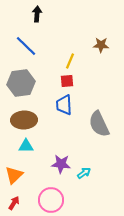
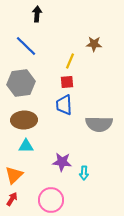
brown star: moved 7 px left, 1 px up
red square: moved 1 px down
gray semicircle: rotated 64 degrees counterclockwise
purple star: moved 1 px right, 2 px up
cyan arrow: rotated 128 degrees clockwise
red arrow: moved 2 px left, 4 px up
